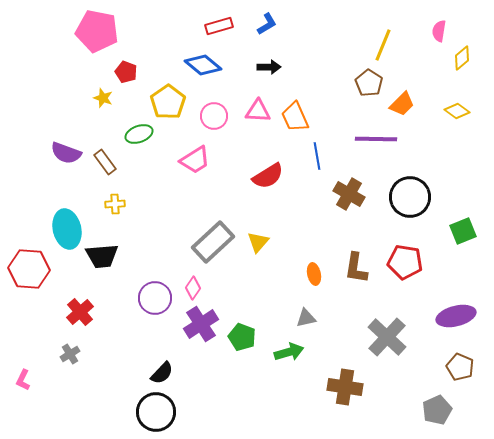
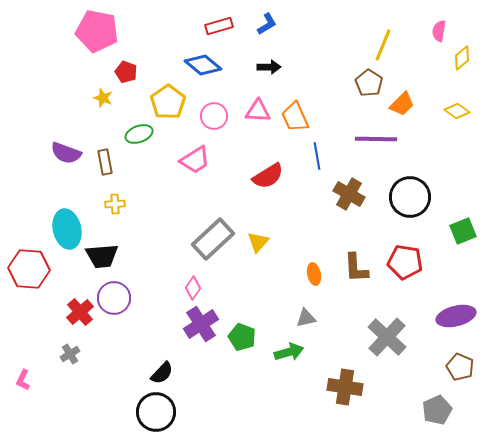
brown rectangle at (105, 162): rotated 25 degrees clockwise
gray rectangle at (213, 242): moved 3 px up
brown L-shape at (356, 268): rotated 12 degrees counterclockwise
purple circle at (155, 298): moved 41 px left
